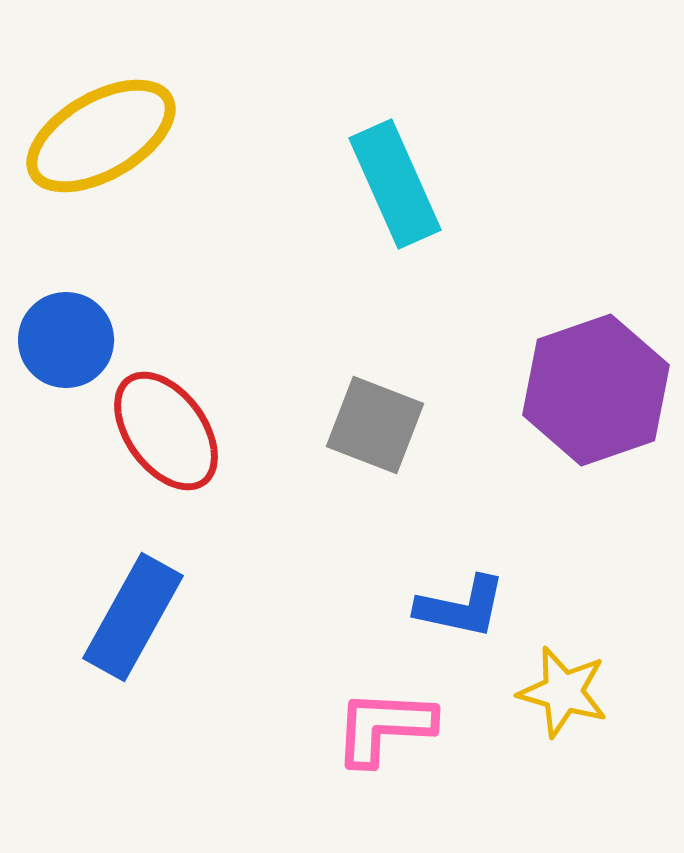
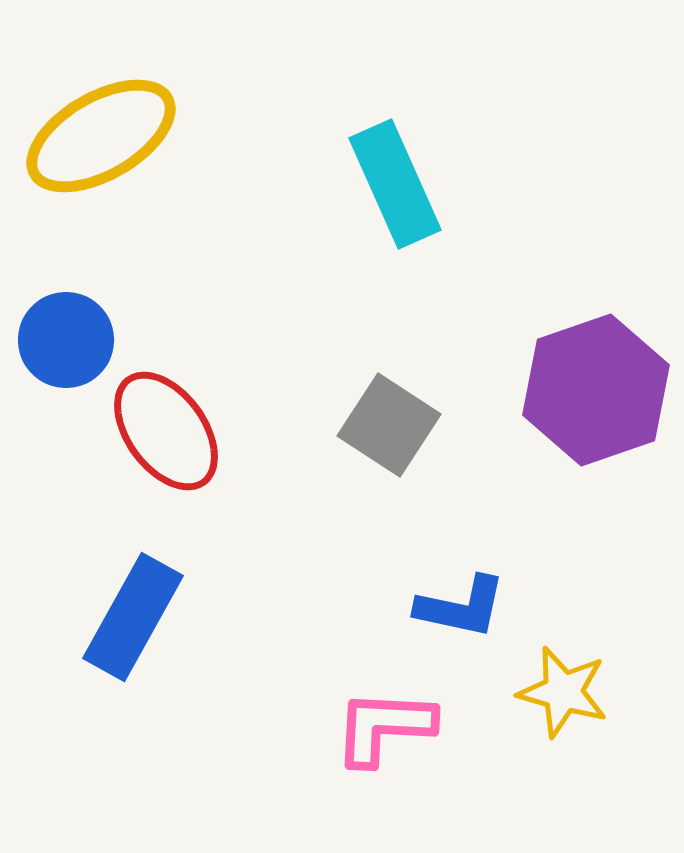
gray square: moved 14 px right; rotated 12 degrees clockwise
